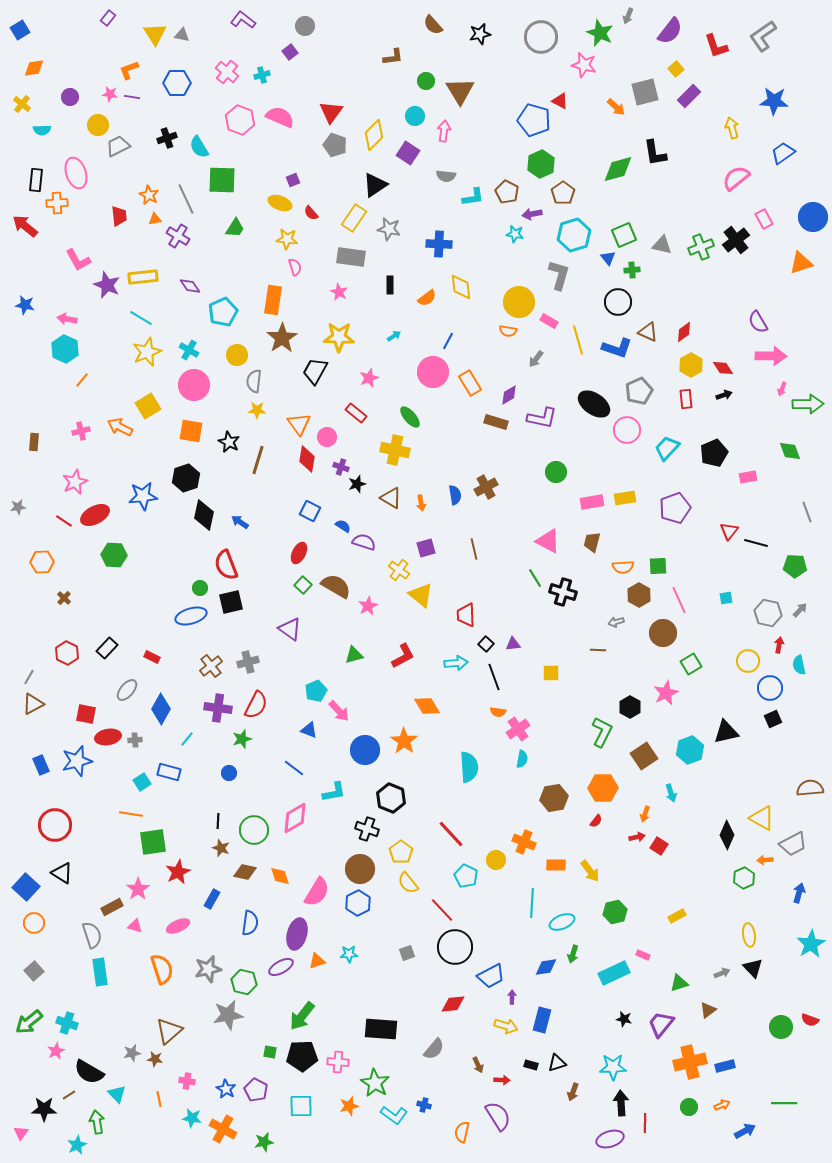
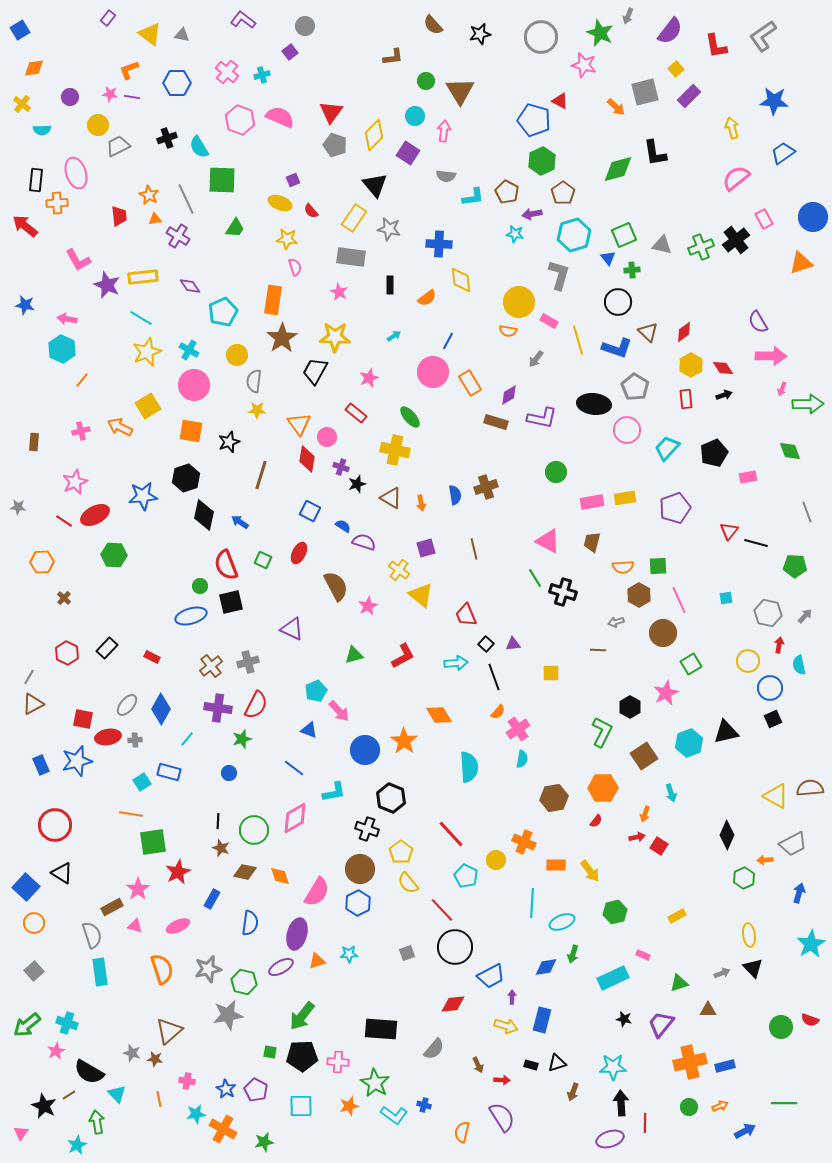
yellow triangle at (155, 34): moved 5 px left; rotated 20 degrees counterclockwise
red L-shape at (716, 46): rotated 8 degrees clockwise
green hexagon at (541, 164): moved 1 px right, 3 px up
black triangle at (375, 185): rotated 36 degrees counterclockwise
red semicircle at (311, 213): moved 2 px up
yellow diamond at (461, 287): moved 7 px up
brown triangle at (648, 332): rotated 20 degrees clockwise
yellow star at (339, 337): moved 4 px left
cyan hexagon at (65, 349): moved 3 px left
gray pentagon at (639, 391): moved 4 px left, 4 px up; rotated 16 degrees counterclockwise
black ellipse at (594, 404): rotated 28 degrees counterclockwise
black star at (229, 442): rotated 25 degrees clockwise
brown line at (258, 460): moved 3 px right, 15 px down
brown cross at (486, 487): rotated 10 degrees clockwise
gray star at (18, 507): rotated 14 degrees clockwise
green square at (303, 585): moved 40 px left, 25 px up; rotated 18 degrees counterclockwise
brown semicircle at (336, 586): rotated 32 degrees clockwise
green circle at (200, 588): moved 2 px up
gray arrow at (800, 610): moved 5 px right, 6 px down
red trapezoid at (466, 615): rotated 20 degrees counterclockwise
purple triangle at (290, 629): moved 2 px right; rotated 10 degrees counterclockwise
gray ellipse at (127, 690): moved 15 px down
orange diamond at (427, 706): moved 12 px right, 9 px down
orange semicircle at (498, 712): rotated 56 degrees counterclockwise
red square at (86, 714): moved 3 px left, 5 px down
cyan hexagon at (690, 750): moved 1 px left, 7 px up
yellow triangle at (762, 818): moved 14 px right, 22 px up
cyan rectangle at (614, 973): moved 1 px left, 5 px down
brown triangle at (708, 1010): rotated 36 degrees clockwise
green arrow at (29, 1022): moved 2 px left, 3 px down
gray star at (132, 1053): rotated 30 degrees clockwise
orange arrow at (722, 1105): moved 2 px left, 1 px down
black star at (44, 1109): moved 3 px up; rotated 25 degrees clockwise
purple semicircle at (498, 1116): moved 4 px right, 1 px down
cyan star at (192, 1118): moved 4 px right, 4 px up; rotated 18 degrees counterclockwise
